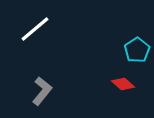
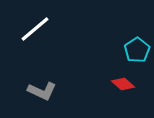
gray L-shape: rotated 76 degrees clockwise
